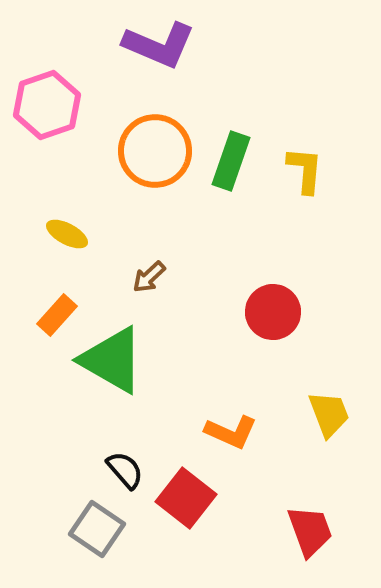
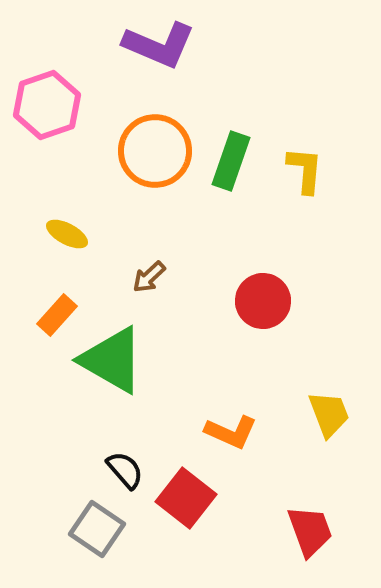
red circle: moved 10 px left, 11 px up
